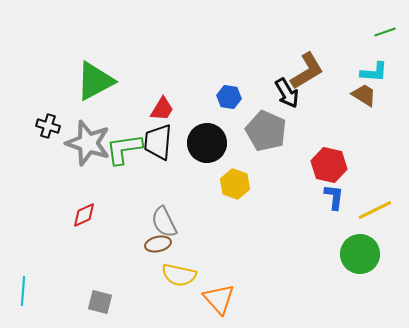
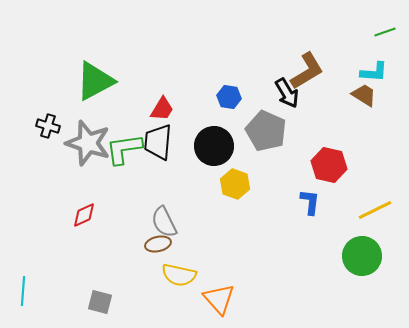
black circle: moved 7 px right, 3 px down
blue L-shape: moved 24 px left, 5 px down
green circle: moved 2 px right, 2 px down
